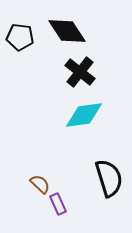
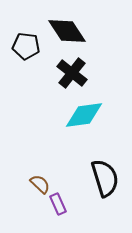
black pentagon: moved 6 px right, 9 px down
black cross: moved 8 px left, 1 px down
black semicircle: moved 4 px left
